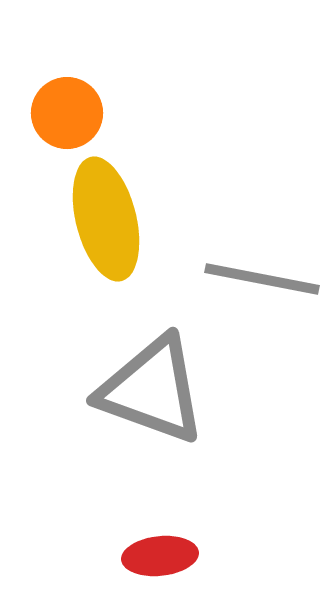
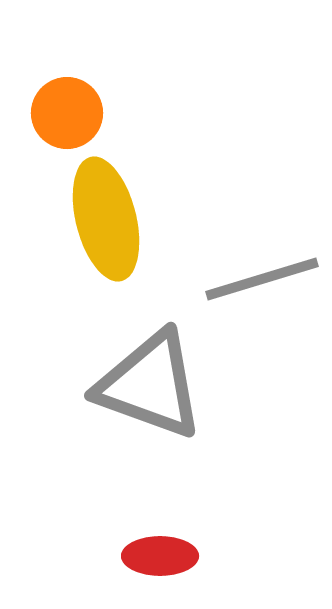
gray line: rotated 28 degrees counterclockwise
gray triangle: moved 2 px left, 5 px up
red ellipse: rotated 6 degrees clockwise
